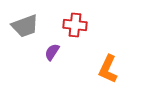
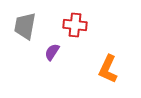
gray trapezoid: rotated 120 degrees clockwise
